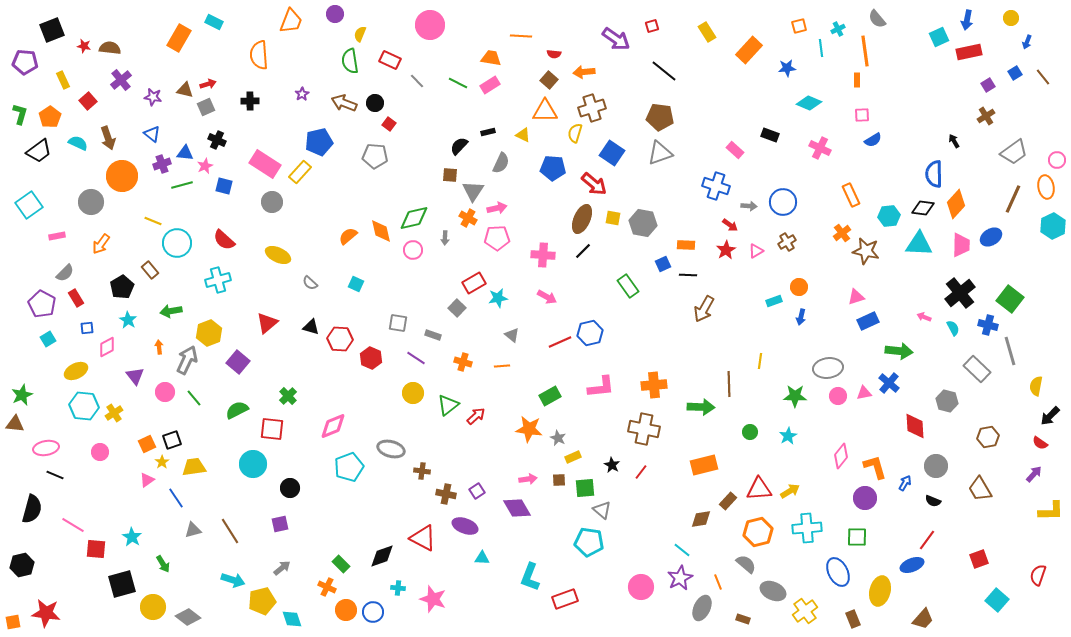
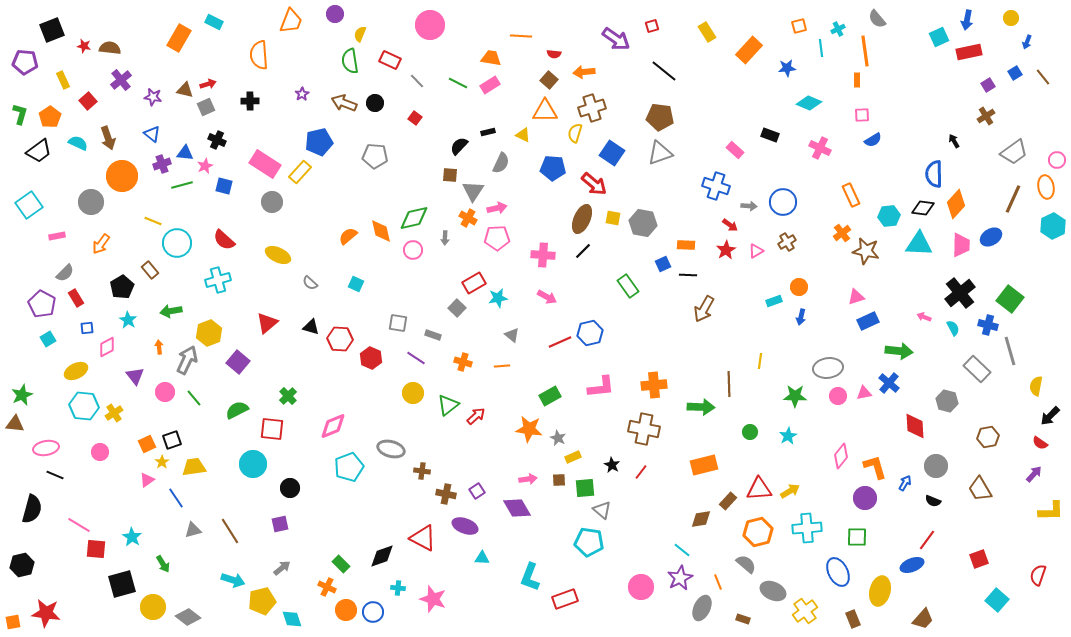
red square at (389, 124): moved 26 px right, 6 px up
pink line at (73, 525): moved 6 px right
